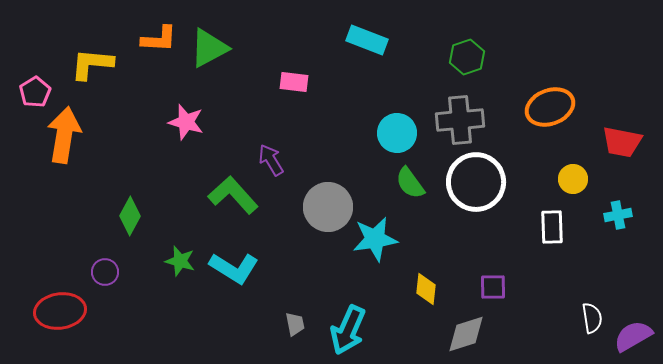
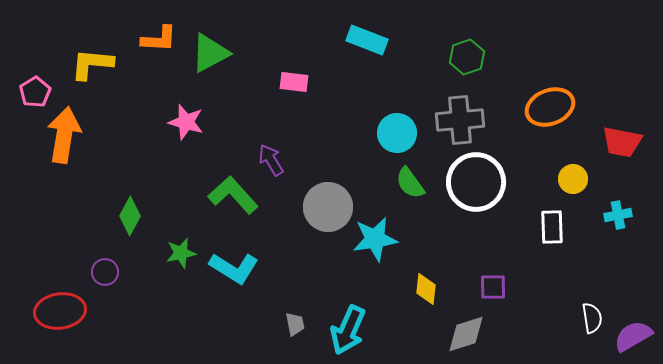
green triangle: moved 1 px right, 5 px down
green star: moved 1 px right, 8 px up; rotated 28 degrees counterclockwise
